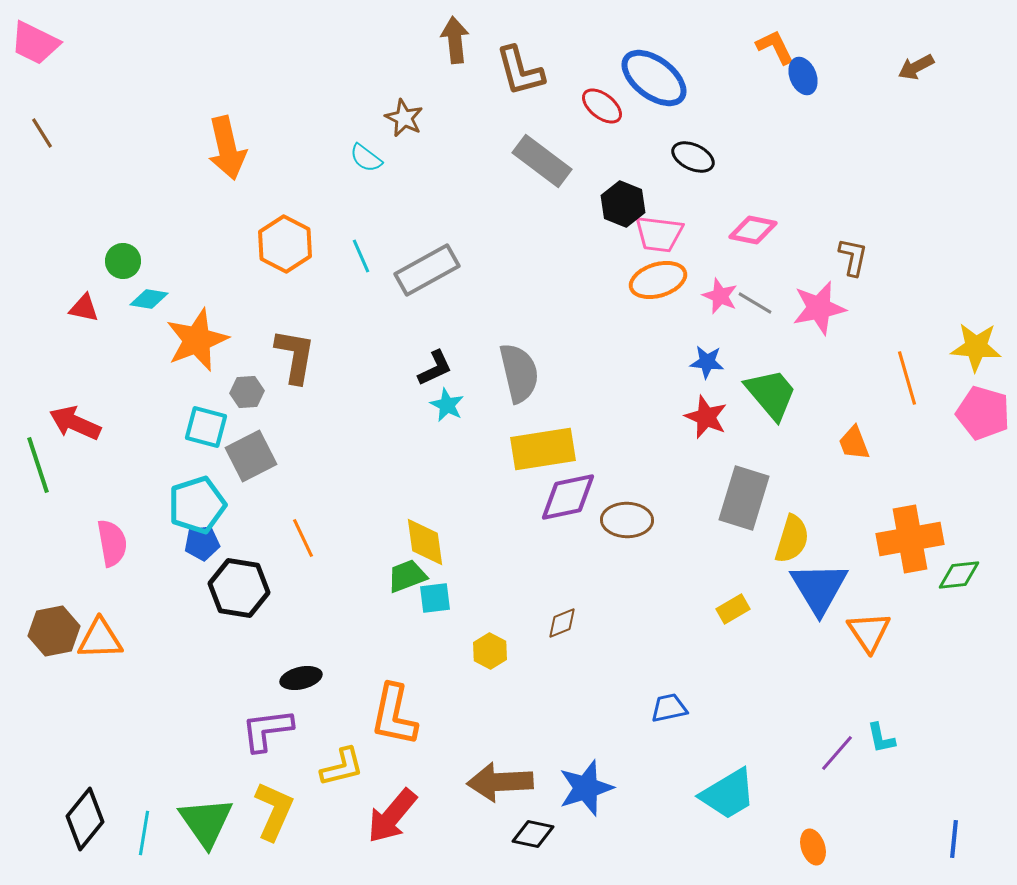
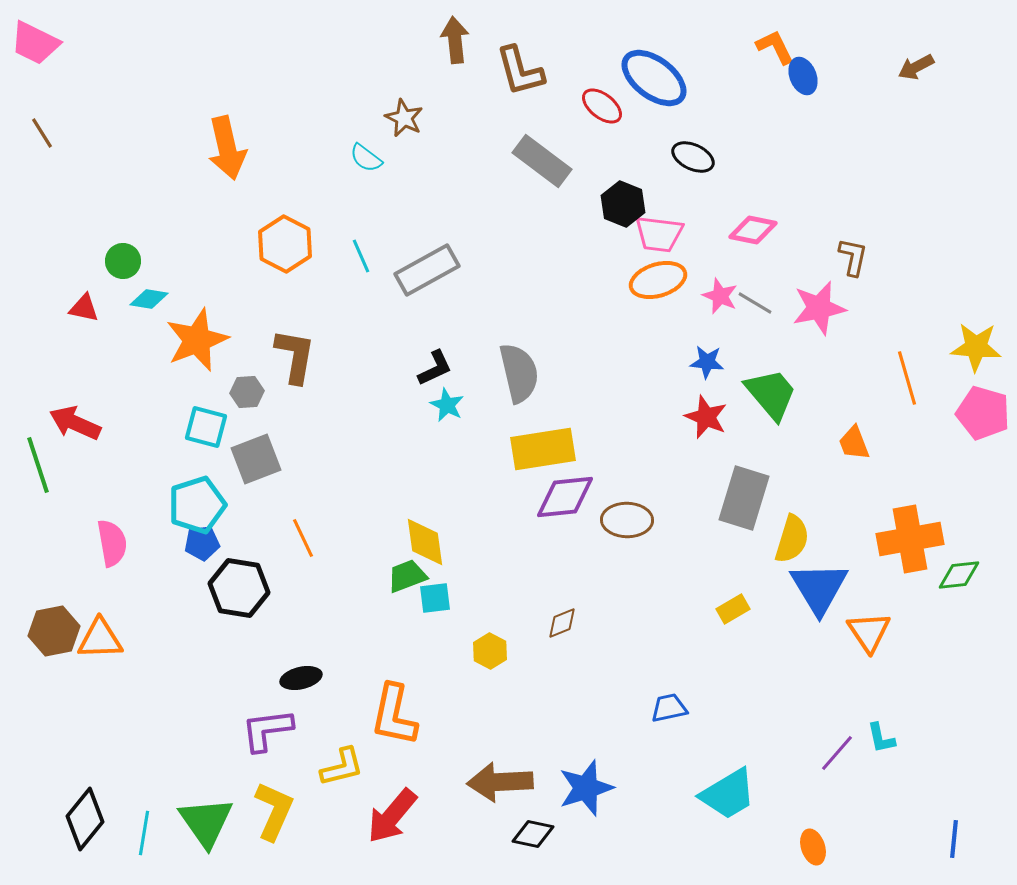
gray square at (251, 456): moved 5 px right, 3 px down; rotated 6 degrees clockwise
purple diamond at (568, 497): moved 3 px left; rotated 6 degrees clockwise
